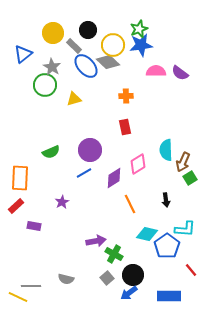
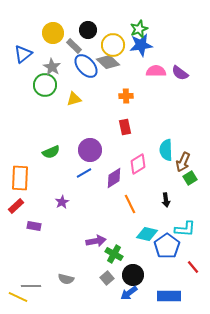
red line at (191, 270): moved 2 px right, 3 px up
